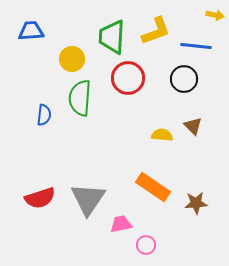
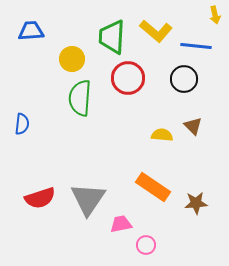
yellow arrow: rotated 66 degrees clockwise
yellow L-shape: rotated 60 degrees clockwise
blue semicircle: moved 22 px left, 9 px down
